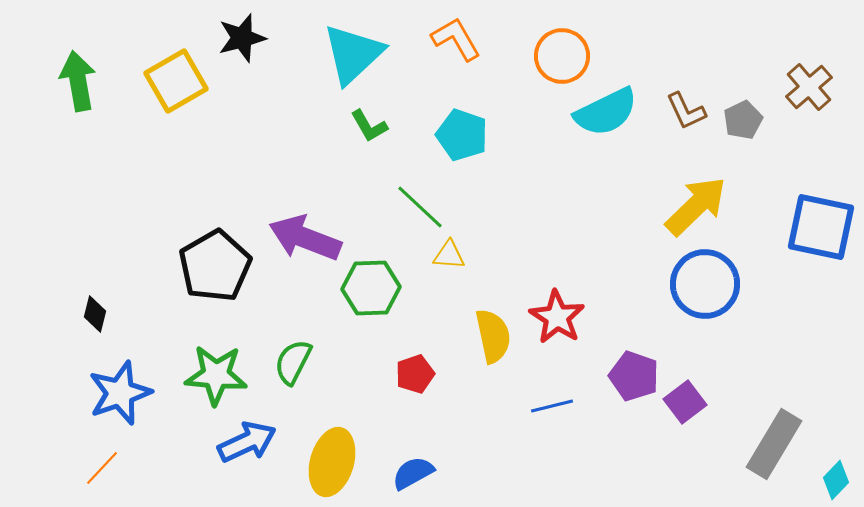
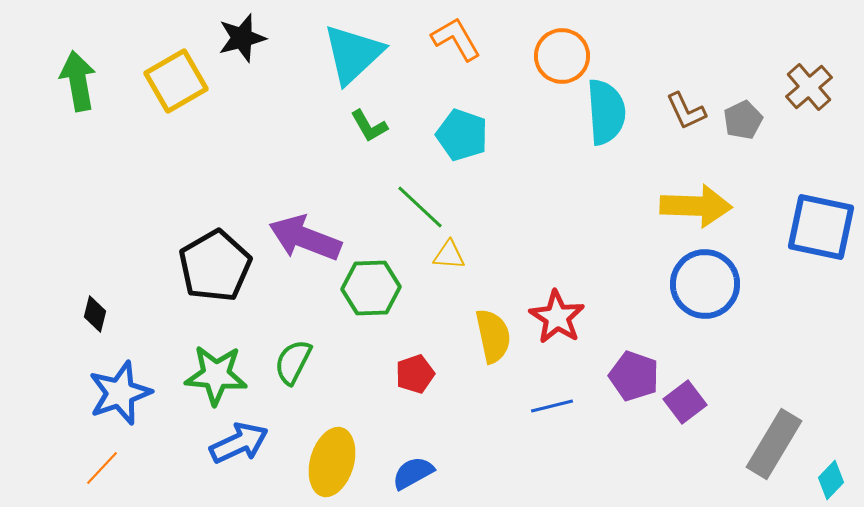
cyan semicircle: rotated 68 degrees counterclockwise
yellow arrow: rotated 46 degrees clockwise
blue arrow: moved 8 px left, 1 px down
cyan diamond: moved 5 px left
